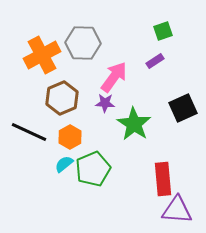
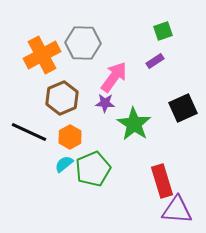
red rectangle: moved 1 px left, 2 px down; rotated 12 degrees counterclockwise
